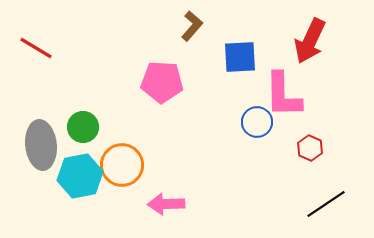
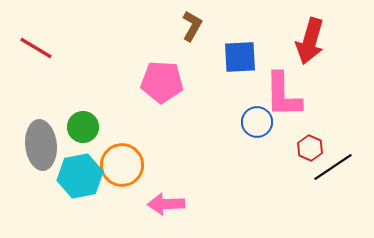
brown L-shape: rotated 12 degrees counterclockwise
red arrow: rotated 9 degrees counterclockwise
black line: moved 7 px right, 37 px up
